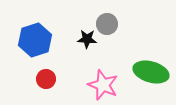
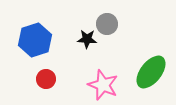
green ellipse: rotated 68 degrees counterclockwise
